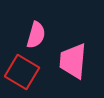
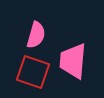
red square: moved 11 px right; rotated 12 degrees counterclockwise
